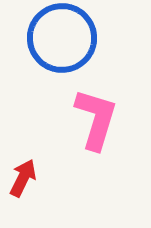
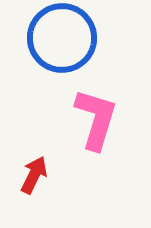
red arrow: moved 11 px right, 3 px up
